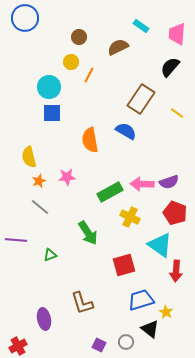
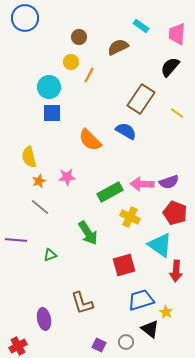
orange semicircle: rotated 35 degrees counterclockwise
